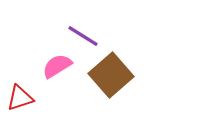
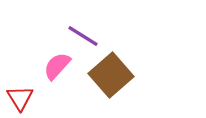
pink semicircle: rotated 16 degrees counterclockwise
red triangle: rotated 44 degrees counterclockwise
